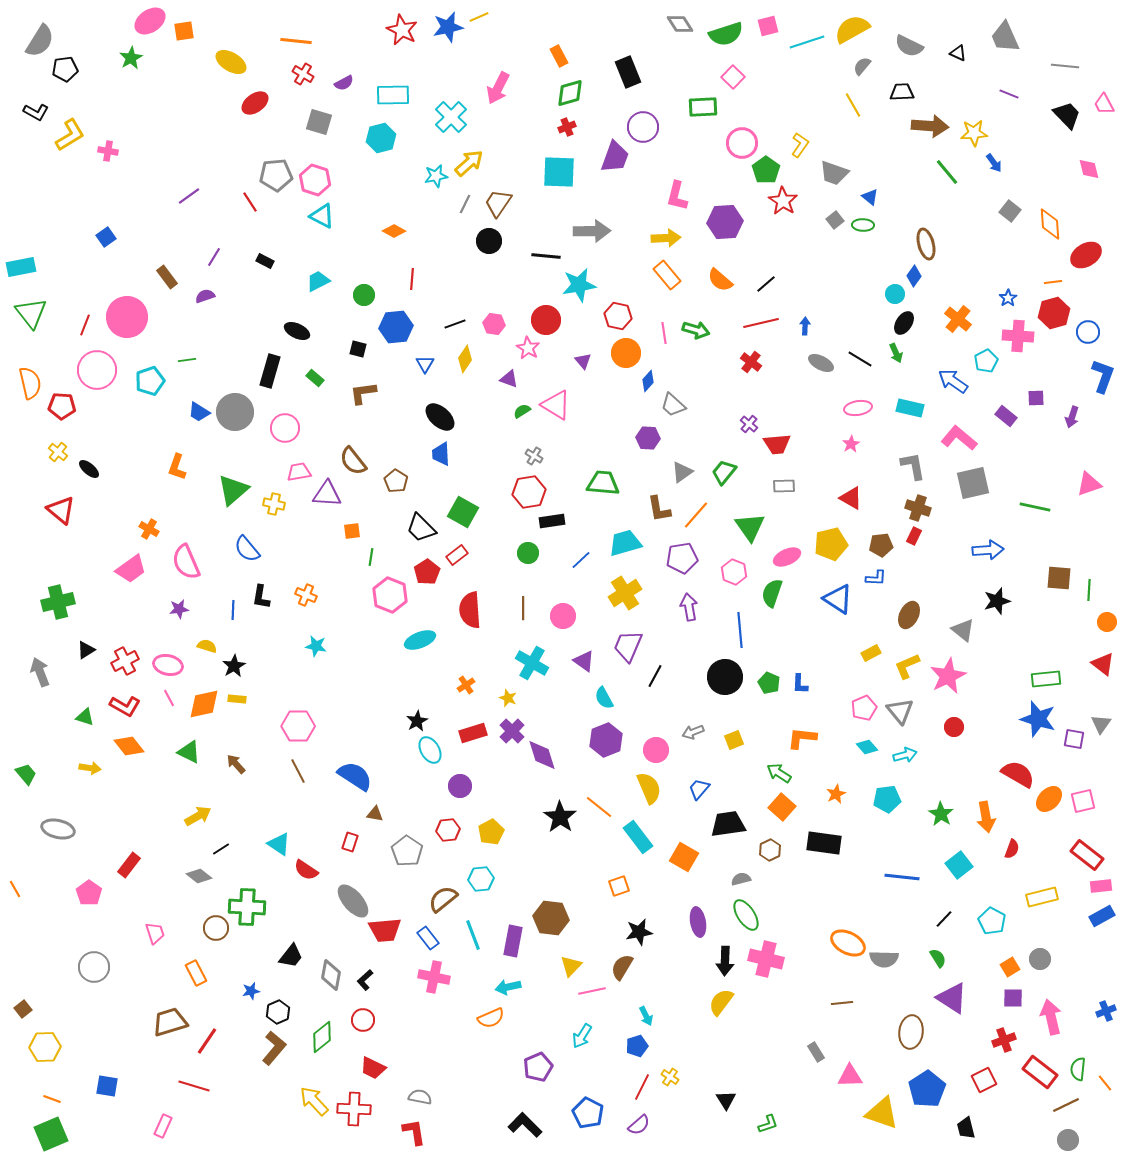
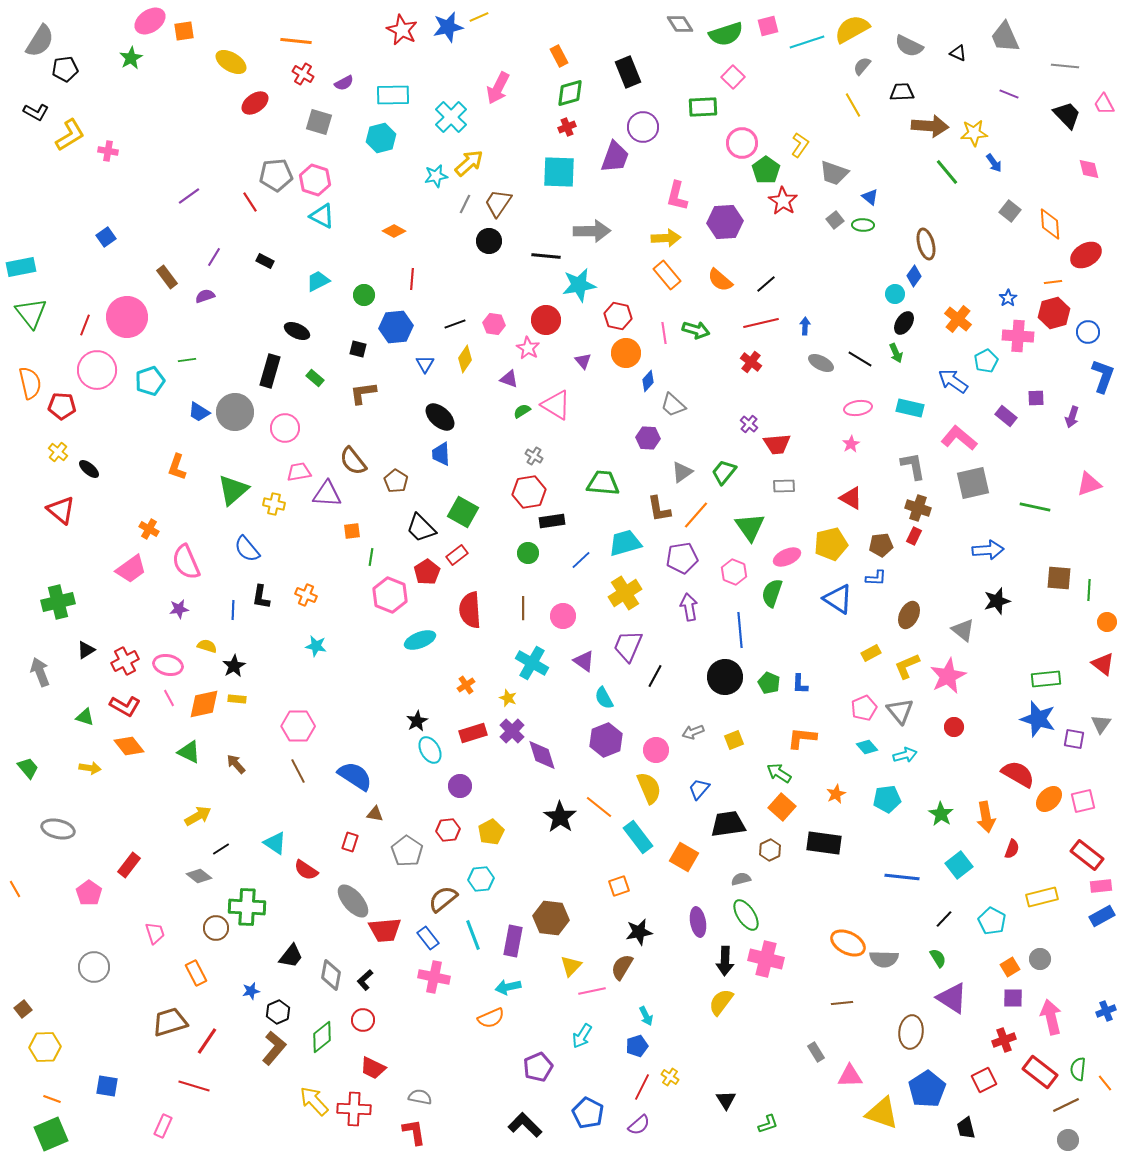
green trapezoid at (26, 774): moved 2 px right, 6 px up
cyan triangle at (279, 844): moved 4 px left, 1 px up
